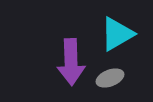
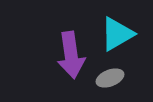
purple arrow: moved 7 px up; rotated 6 degrees counterclockwise
